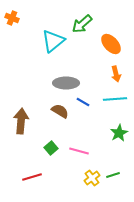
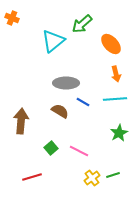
pink line: rotated 12 degrees clockwise
